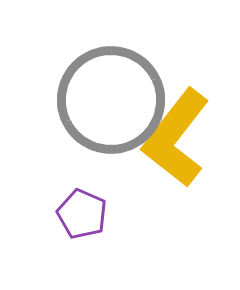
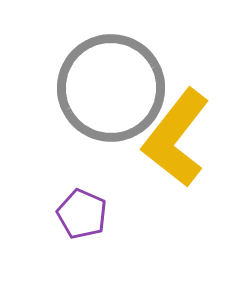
gray circle: moved 12 px up
